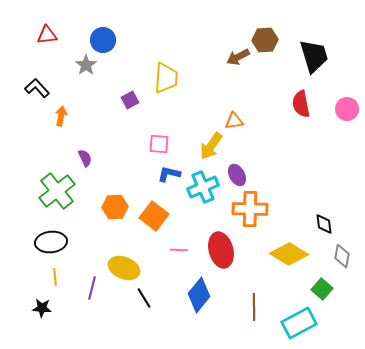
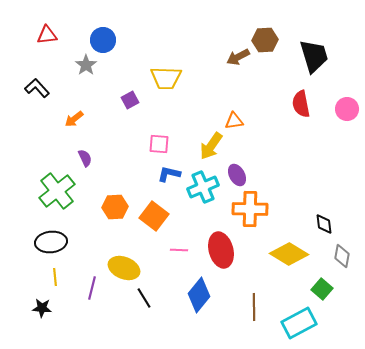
yellow trapezoid: rotated 88 degrees clockwise
orange arrow: moved 13 px right, 3 px down; rotated 138 degrees counterclockwise
